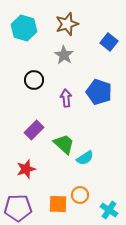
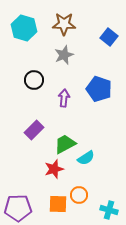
brown star: moved 3 px left; rotated 20 degrees clockwise
blue square: moved 5 px up
gray star: rotated 18 degrees clockwise
blue pentagon: moved 3 px up
purple arrow: moved 2 px left; rotated 12 degrees clockwise
green trapezoid: moved 1 px right; rotated 70 degrees counterclockwise
cyan semicircle: moved 1 px right
red star: moved 28 px right
orange circle: moved 1 px left
cyan cross: rotated 18 degrees counterclockwise
